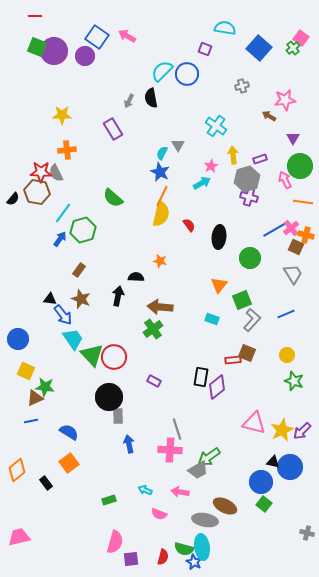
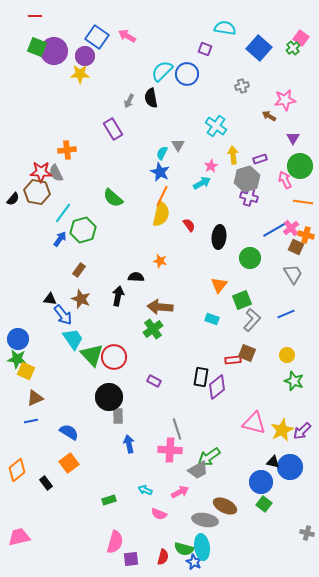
yellow star at (62, 115): moved 18 px right, 41 px up
green star at (45, 387): moved 28 px left, 28 px up
pink arrow at (180, 492): rotated 144 degrees clockwise
